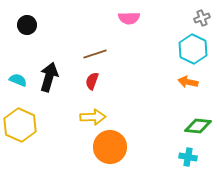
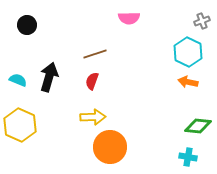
gray cross: moved 3 px down
cyan hexagon: moved 5 px left, 3 px down
